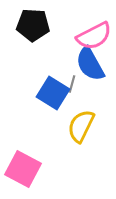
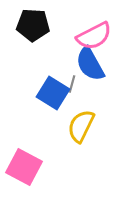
pink square: moved 1 px right, 2 px up
